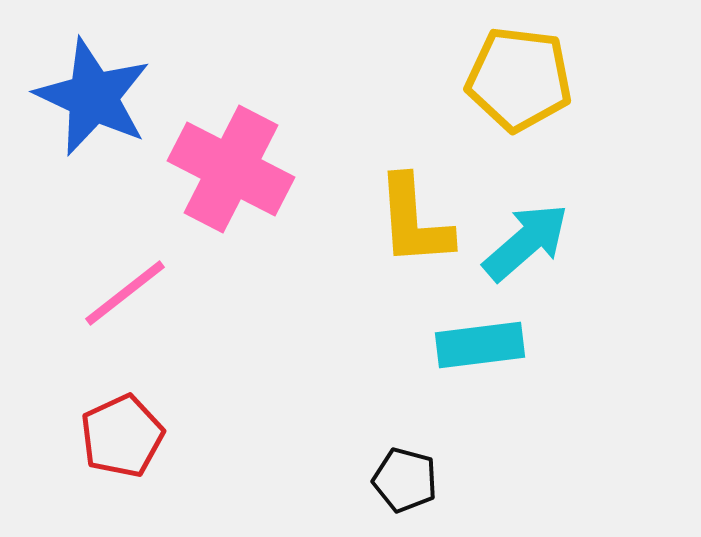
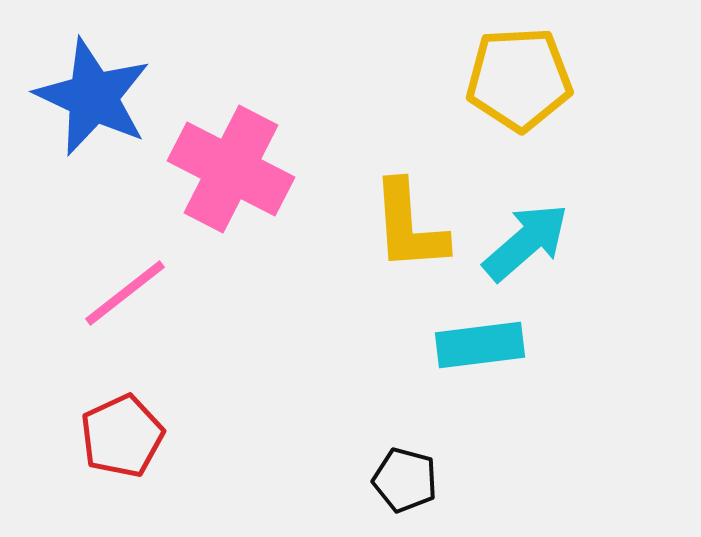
yellow pentagon: rotated 10 degrees counterclockwise
yellow L-shape: moved 5 px left, 5 px down
